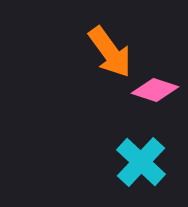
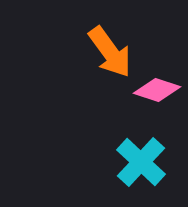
pink diamond: moved 2 px right
